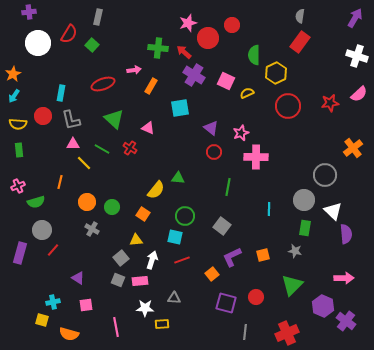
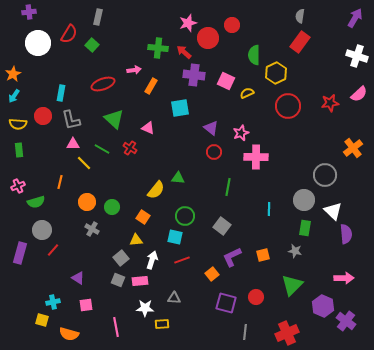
purple cross at (194, 75): rotated 25 degrees counterclockwise
orange square at (143, 214): moved 3 px down
